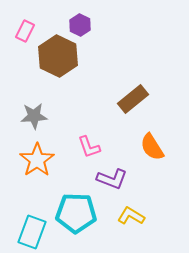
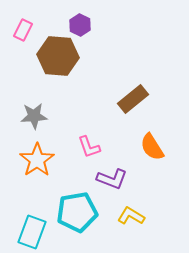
pink rectangle: moved 2 px left, 1 px up
brown hexagon: rotated 21 degrees counterclockwise
cyan pentagon: moved 1 px right, 1 px up; rotated 12 degrees counterclockwise
